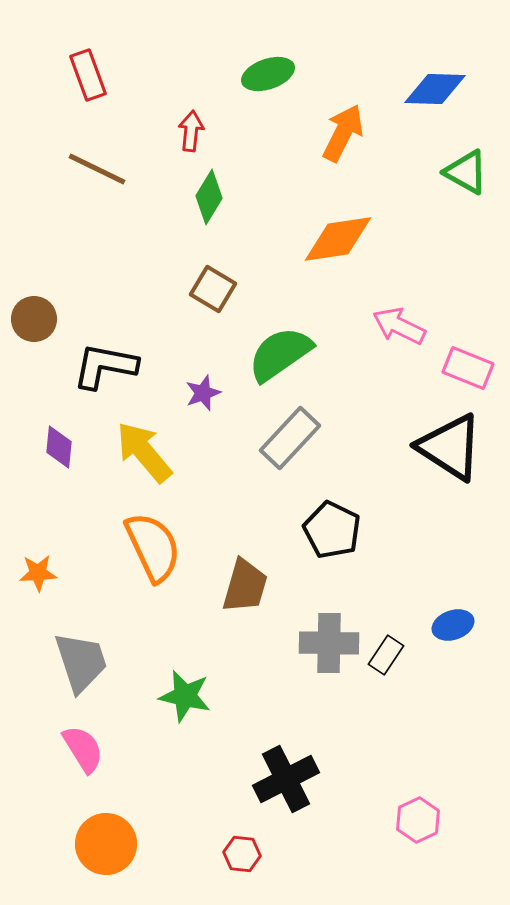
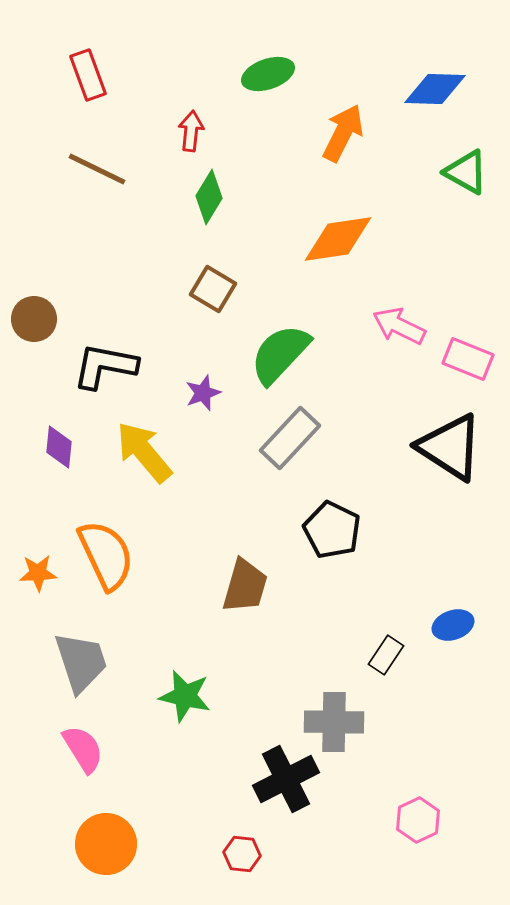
green semicircle: rotated 12 degrees counterclockwise
pink rectangle: moved 9 px up
orange semicircle: moved 47 px left, 8 px down
gray cross: moved 5 px right, 79 px down
